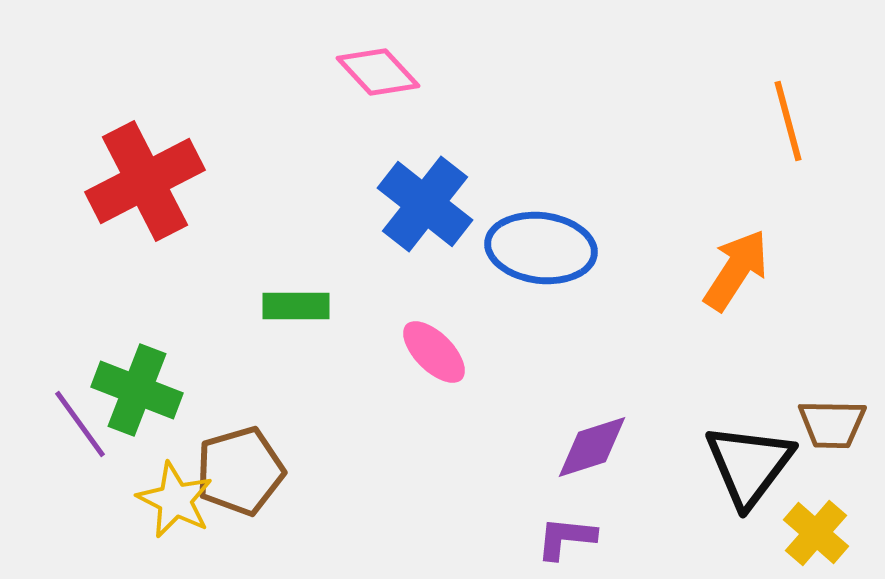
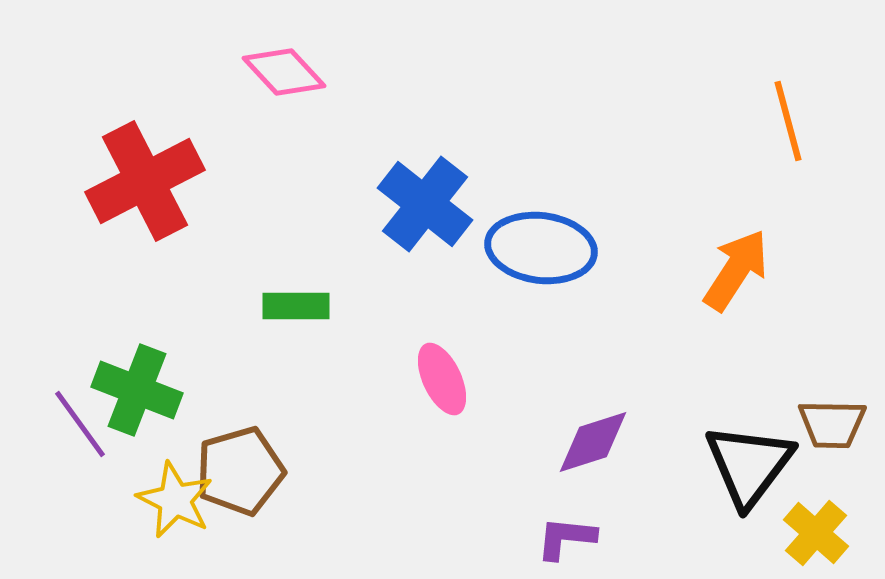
pink diamond: moved 94 px left
pink ellipse: moved 8 px right, 27 px down; rotated 20 degrees clockwise
purple diamond: moved 1 px right, 5 px up
